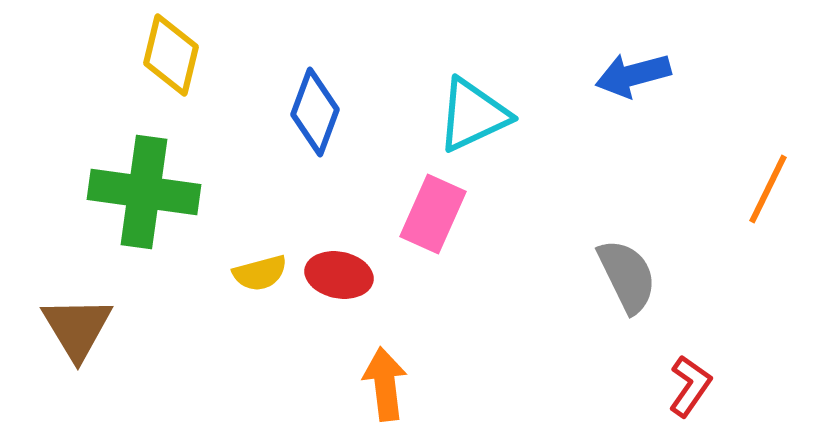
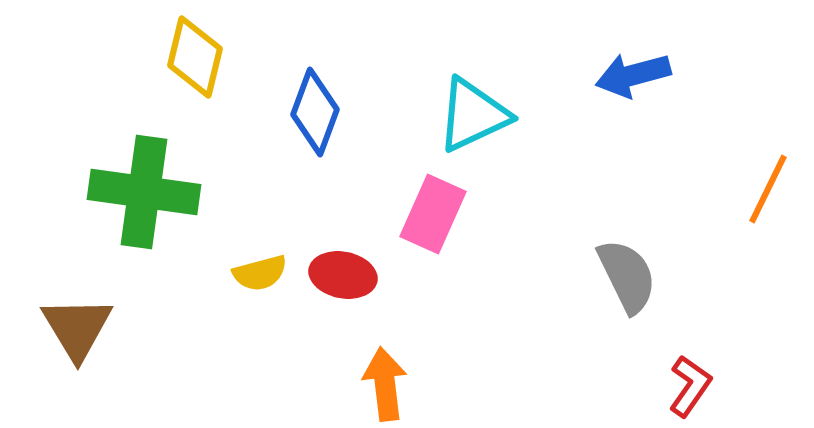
yellow diamond: moved 24 px right, 2 px down
red ellipse: moved 4 px right
